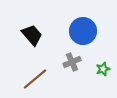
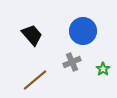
green star: rotated 16 degrees counterclockwise
brown line: moved 1 px down
